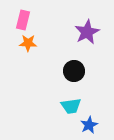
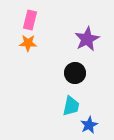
pink rectangle: moved 7 px right
purple star: moved 7 px down
black circle: moved 1 px right, 2 px down
cyan trapezoid: rotated 70 degrees counterclockwise
